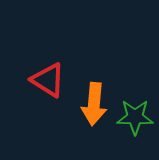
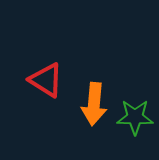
red triangle: moved 2 px left
